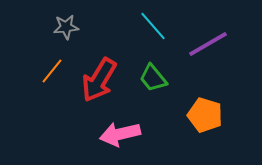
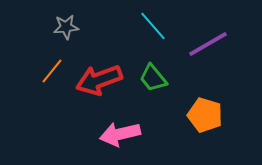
red arrow: rotated 39 degrees clockwise
